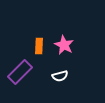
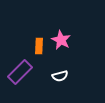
pink star: moved 3 px left, 5 px up
